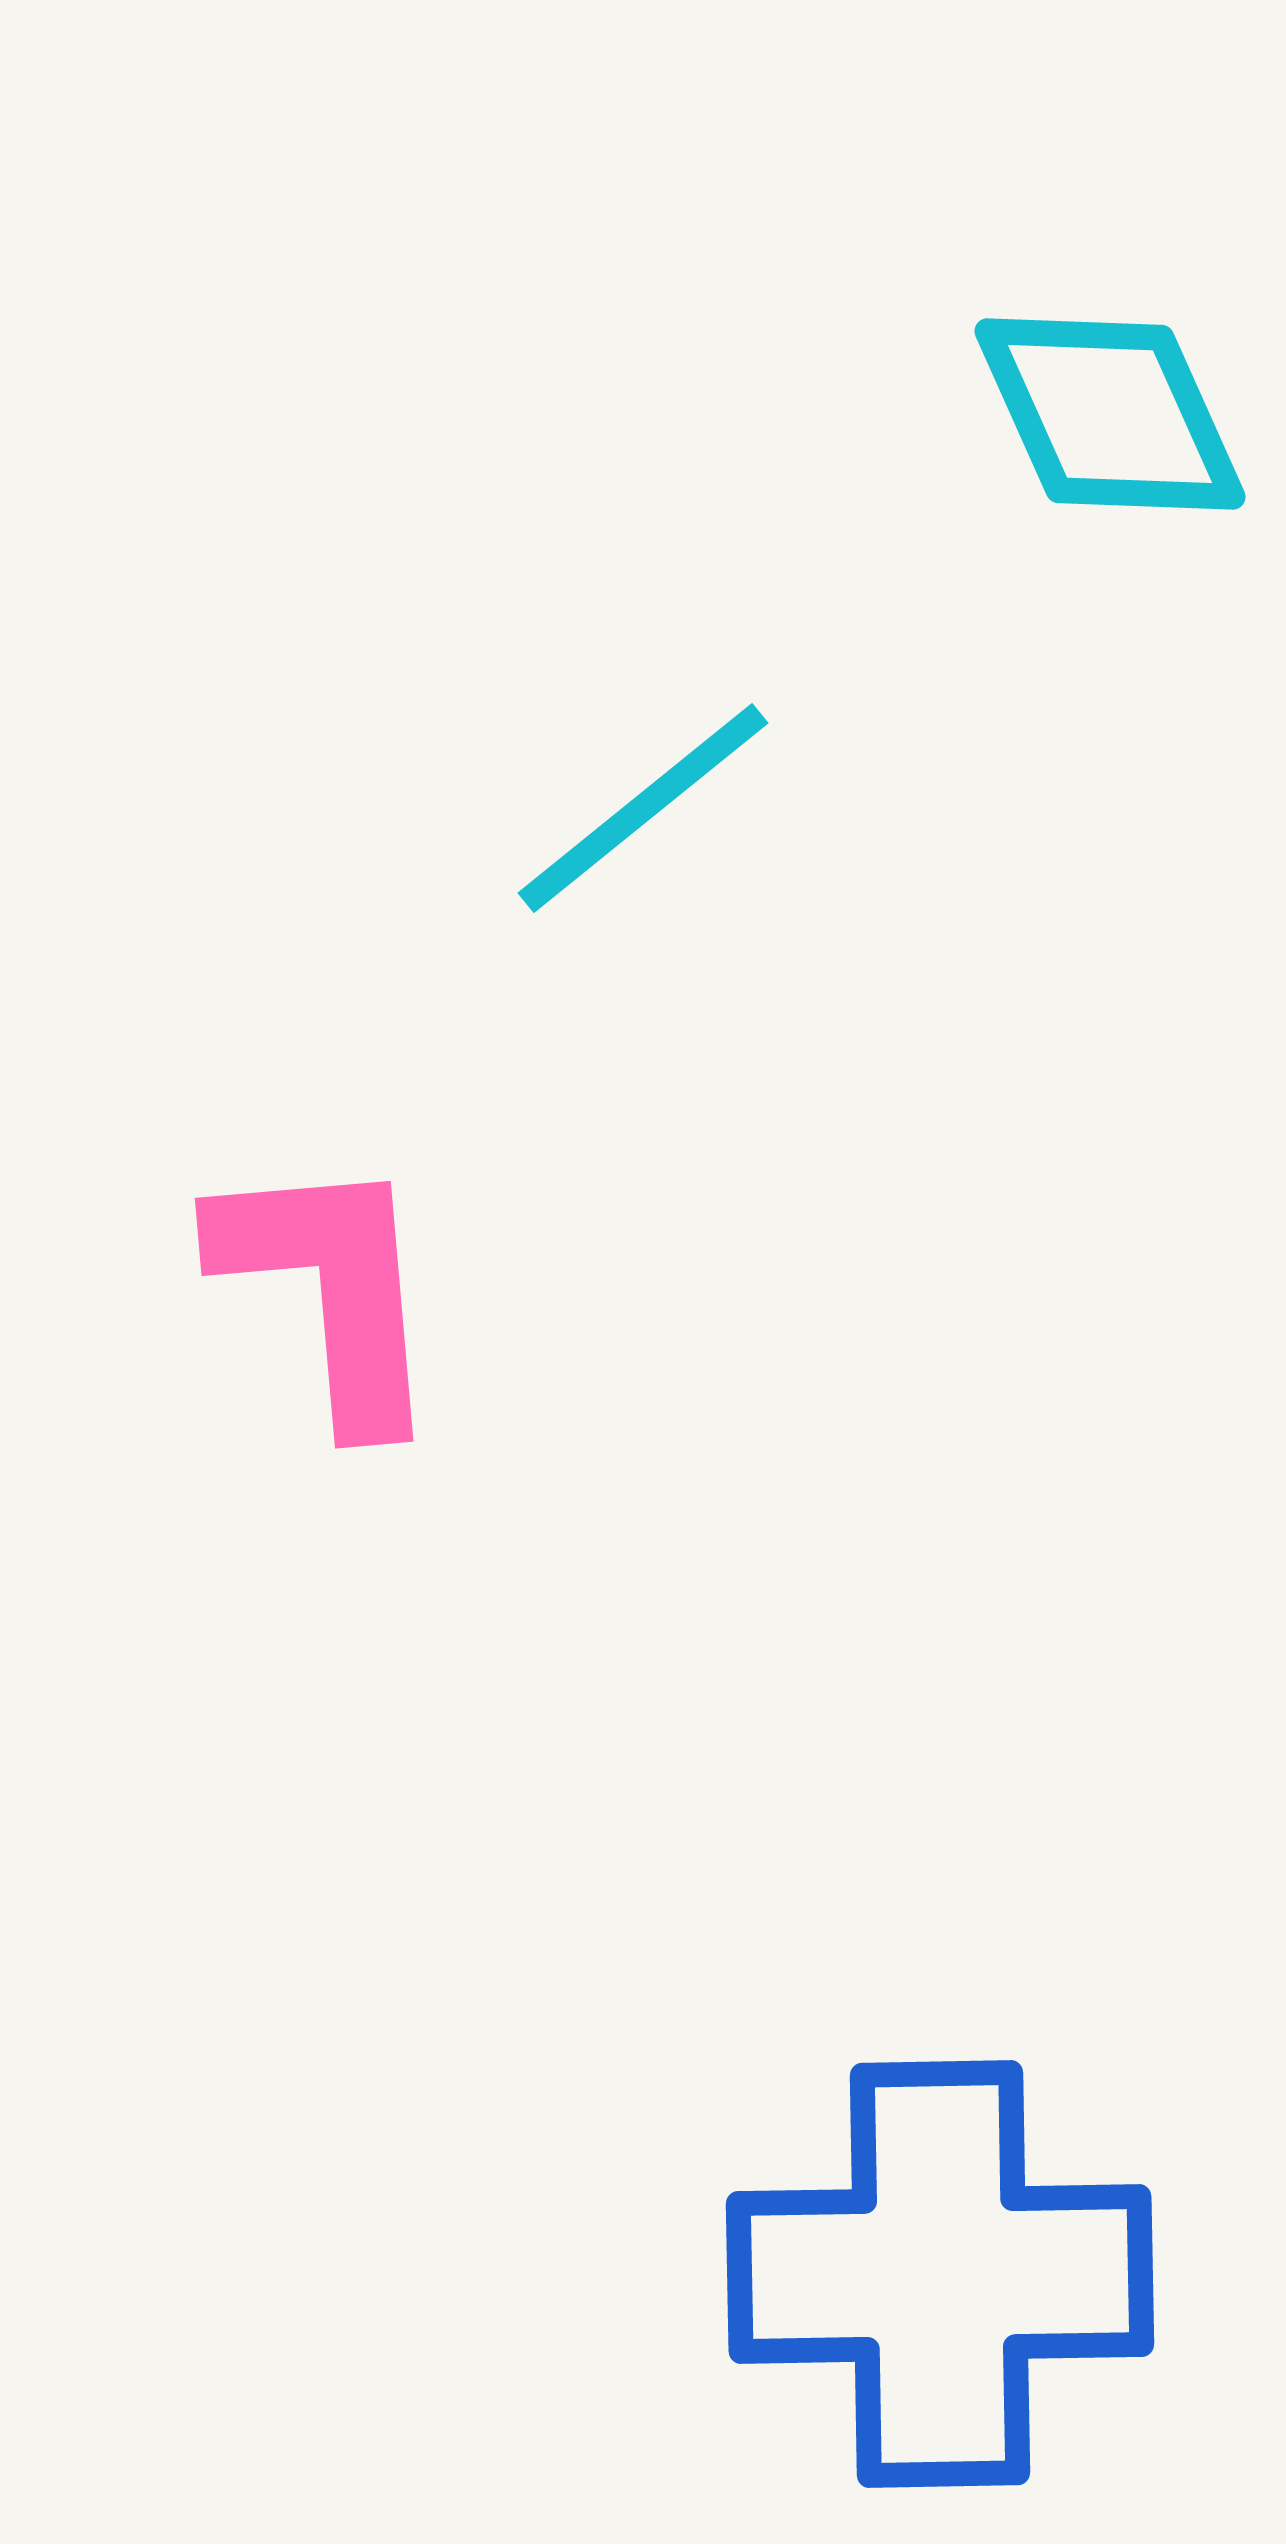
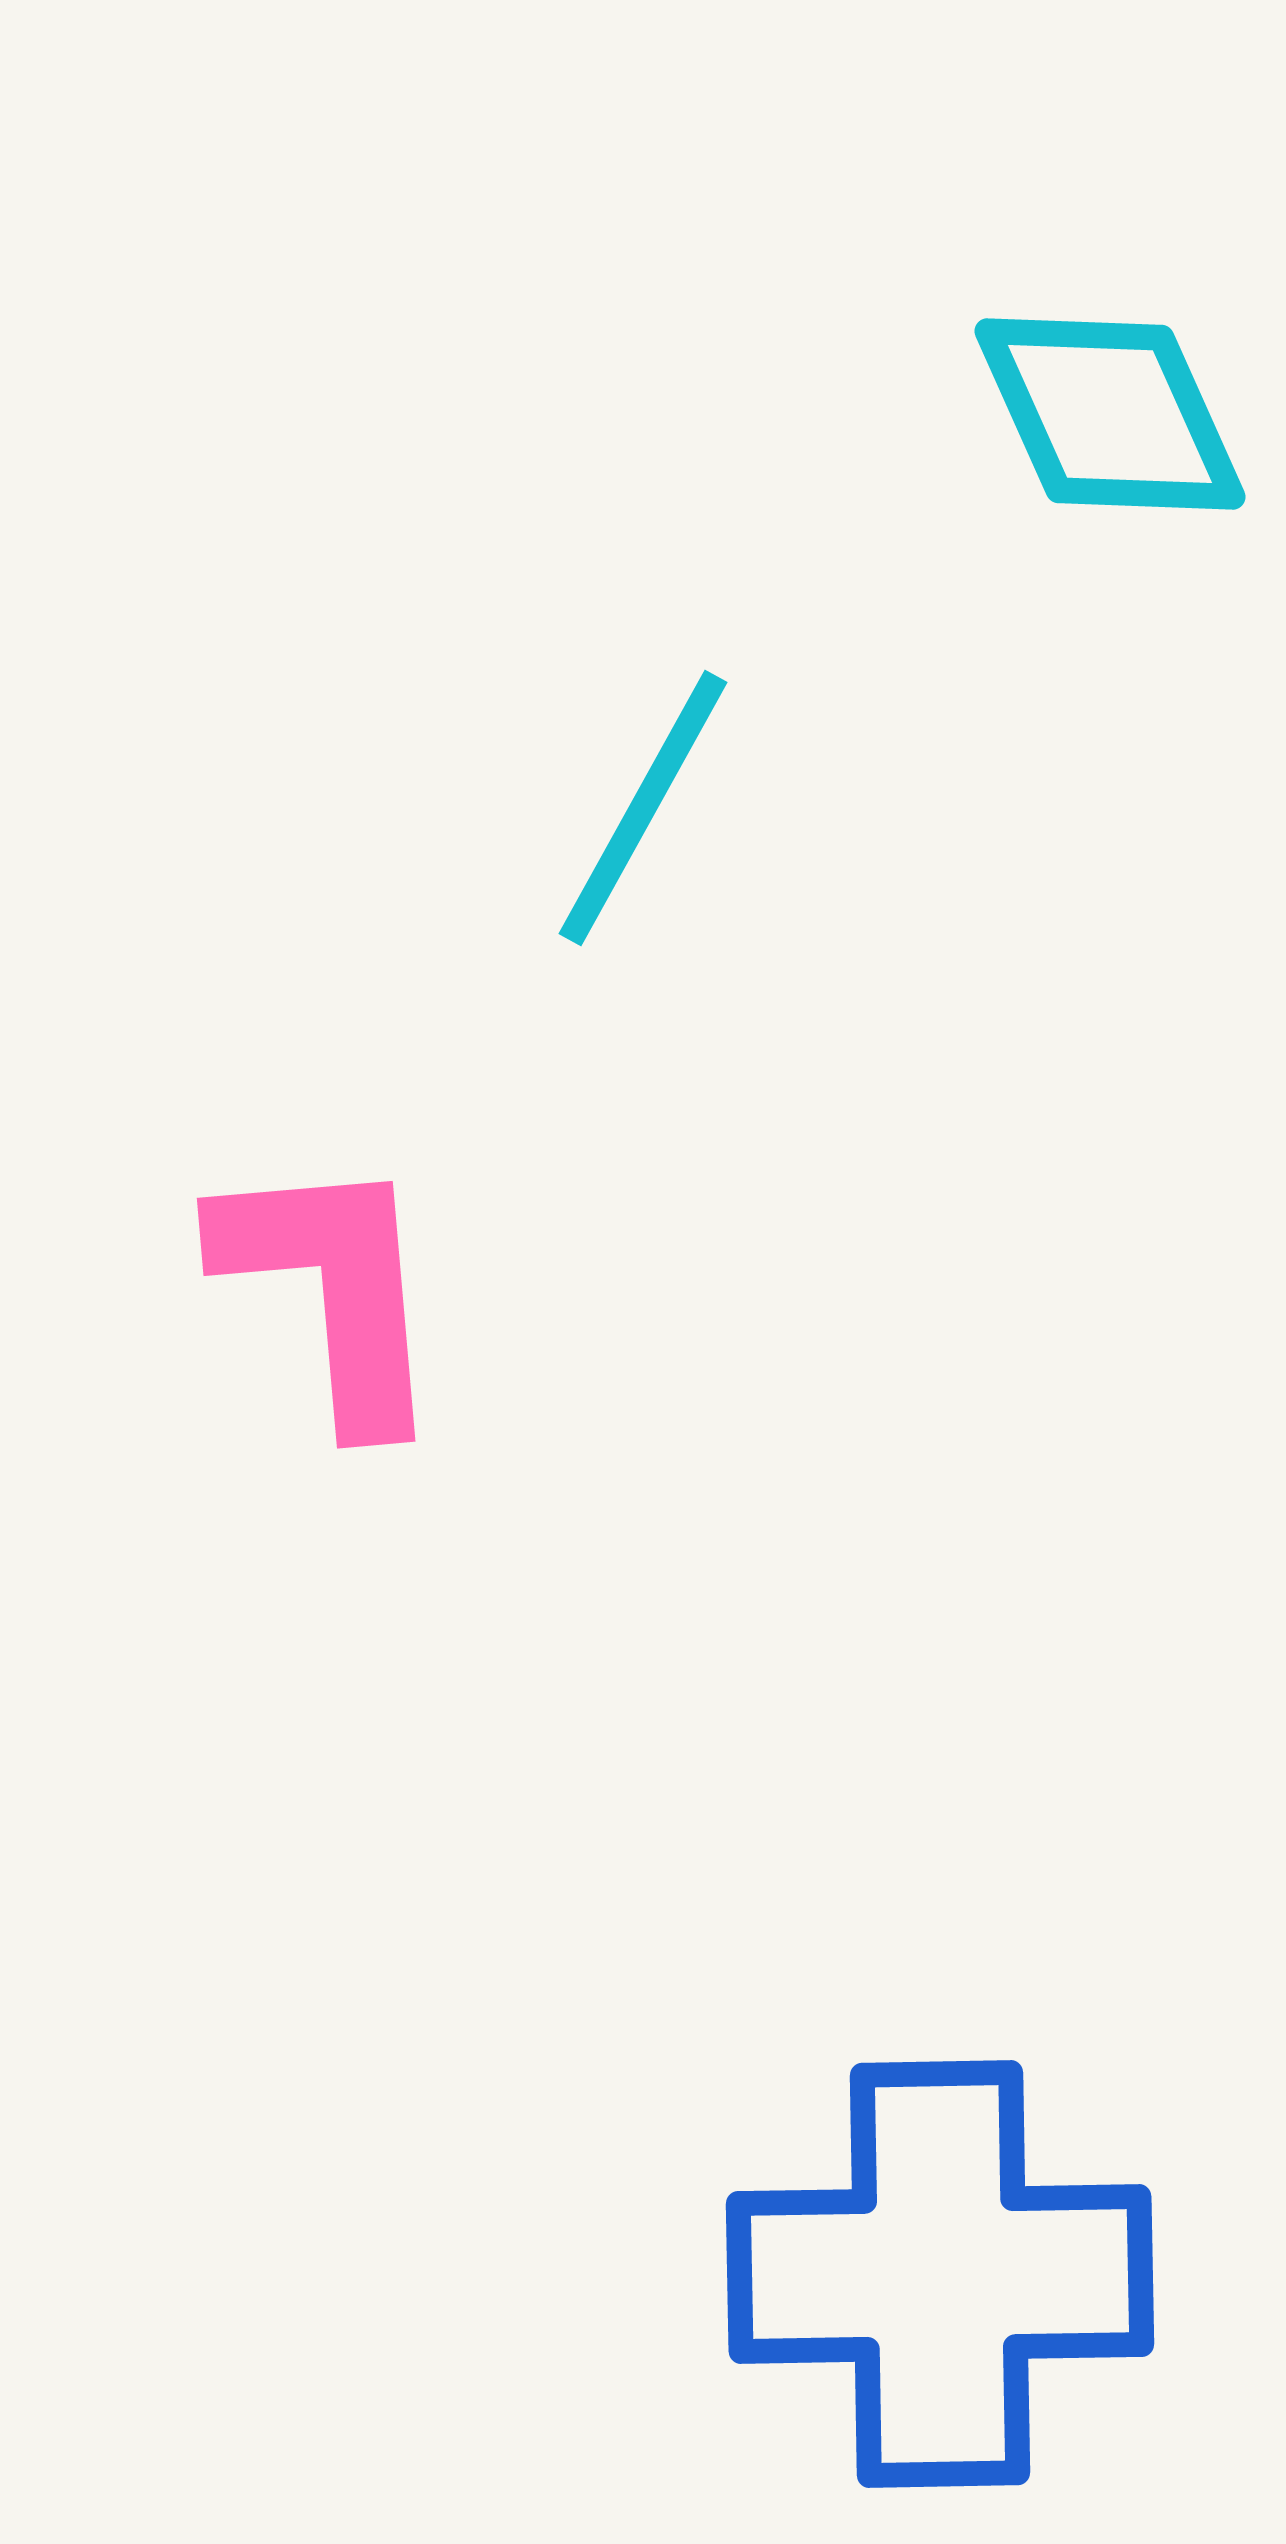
cyan line: rotated 22 degrees counterclockwise
pink L-shape: moved 2 px right
